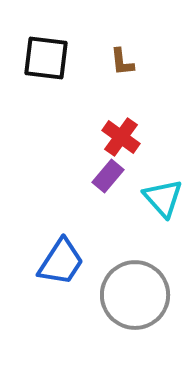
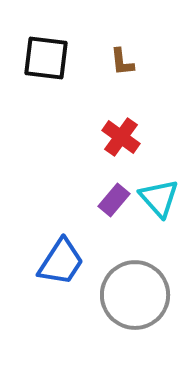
purple rectangle: moved 6 px right, 24 px down
cyan triangle: moved 4 px left
